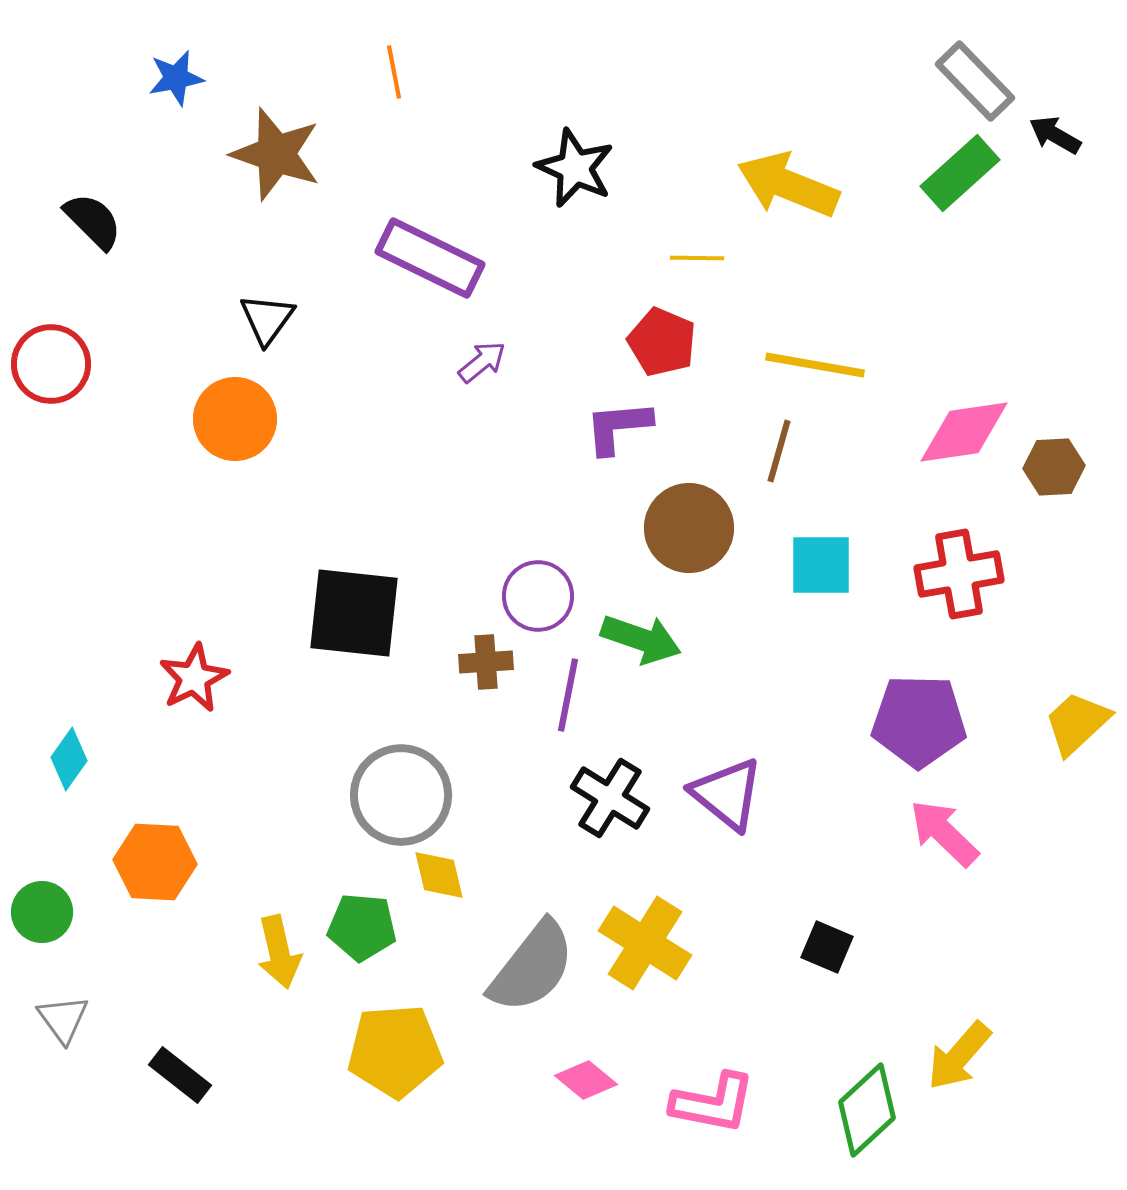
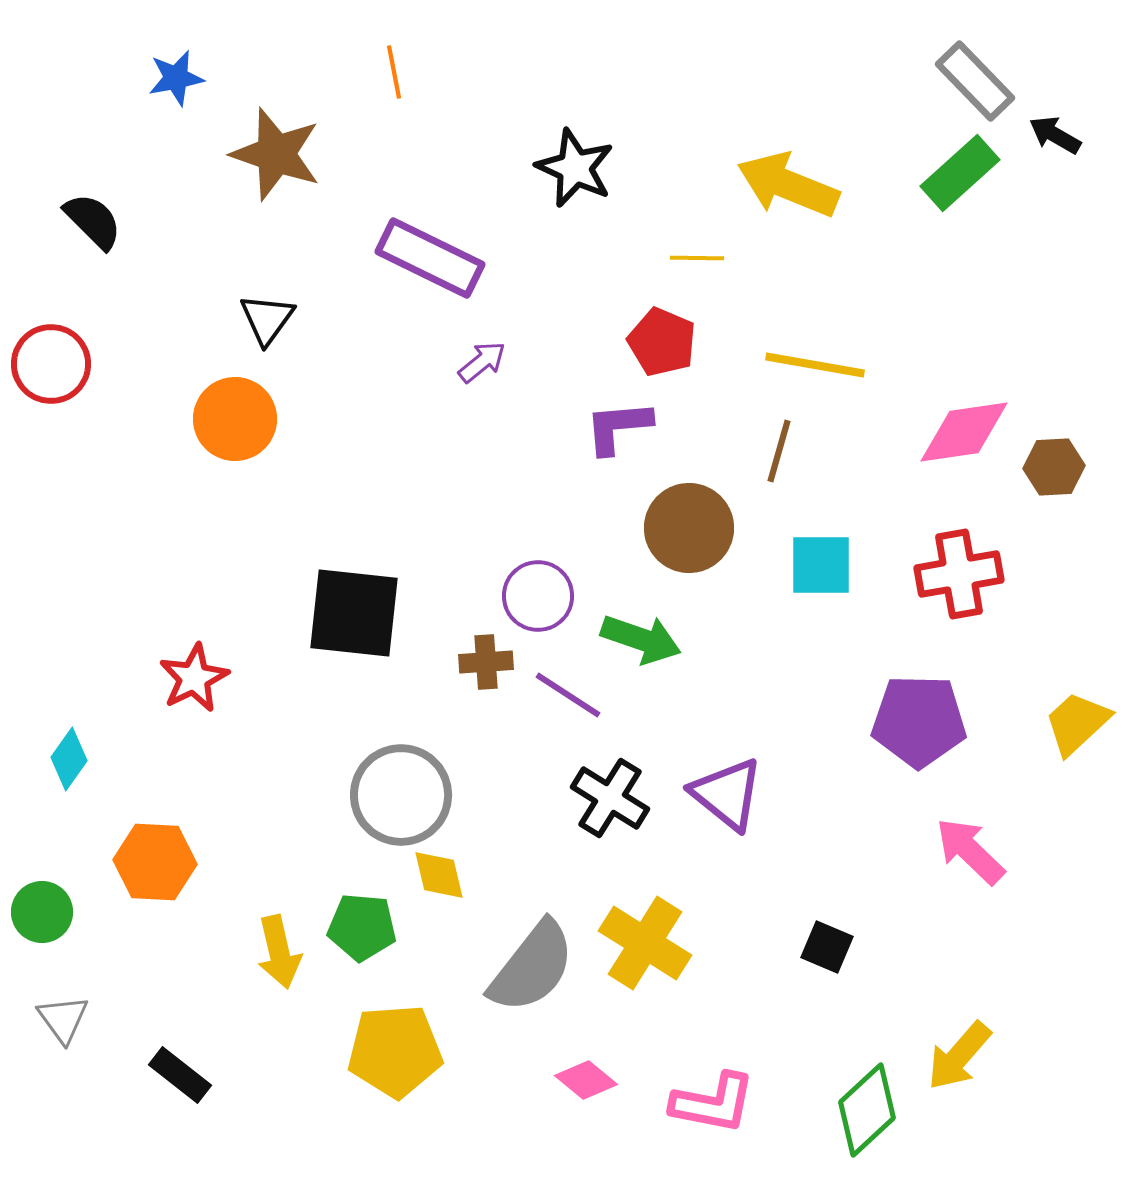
purple line at (568, 695): rotated 68 degrees counterclockwise
pink arrow at (944, 833): moved 26 px right, 18 px down
